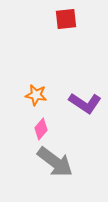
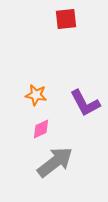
purple L-shape: rotated 28 degrees clockwise
pink diamond: rotated 25 degrees clockwise
gray arrow: rotated 75 degrees counterclockwise
